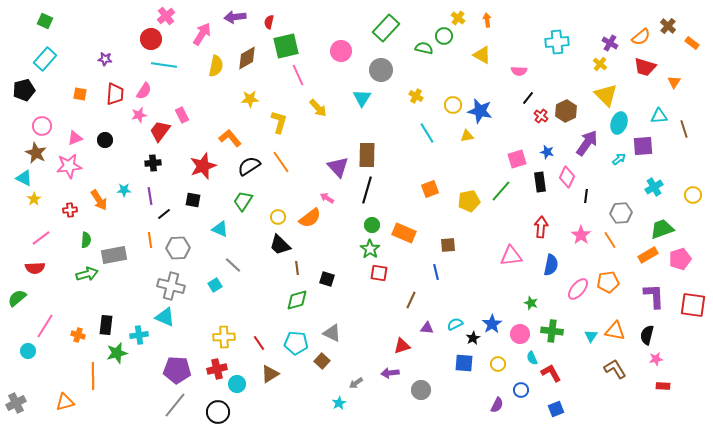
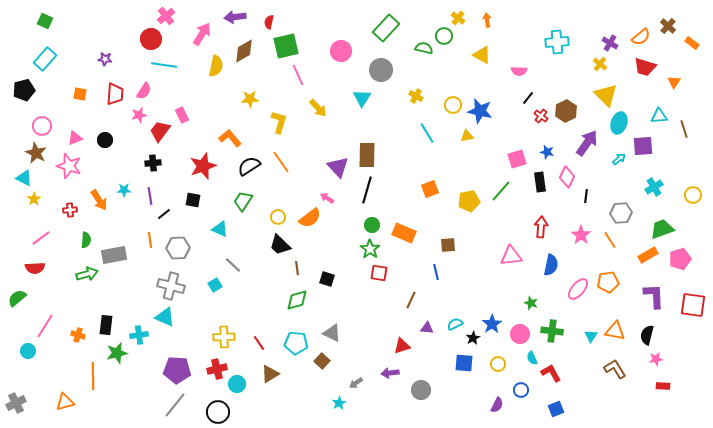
brown diamond at (247, 58): moved 3 px left, 7 px up
pink star at (69, 166): rotated 25 degrees clockwise
